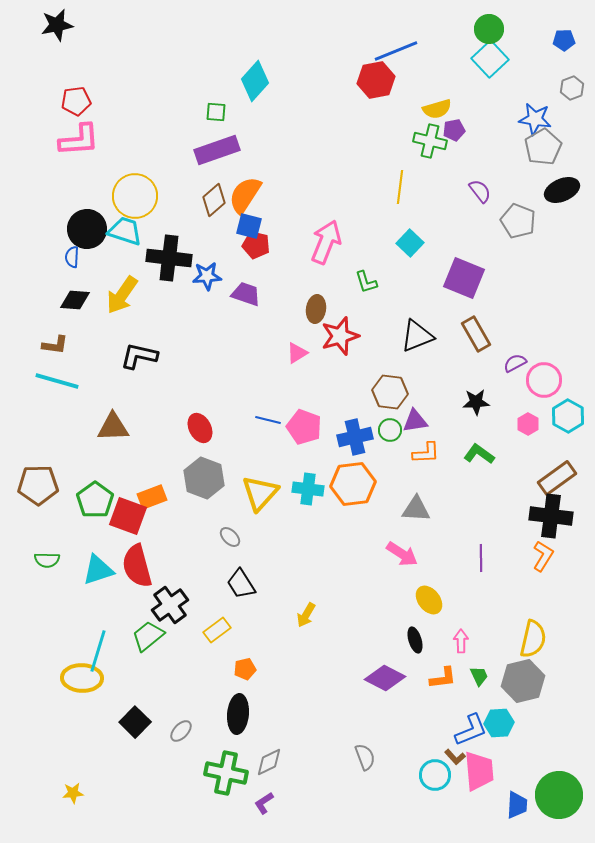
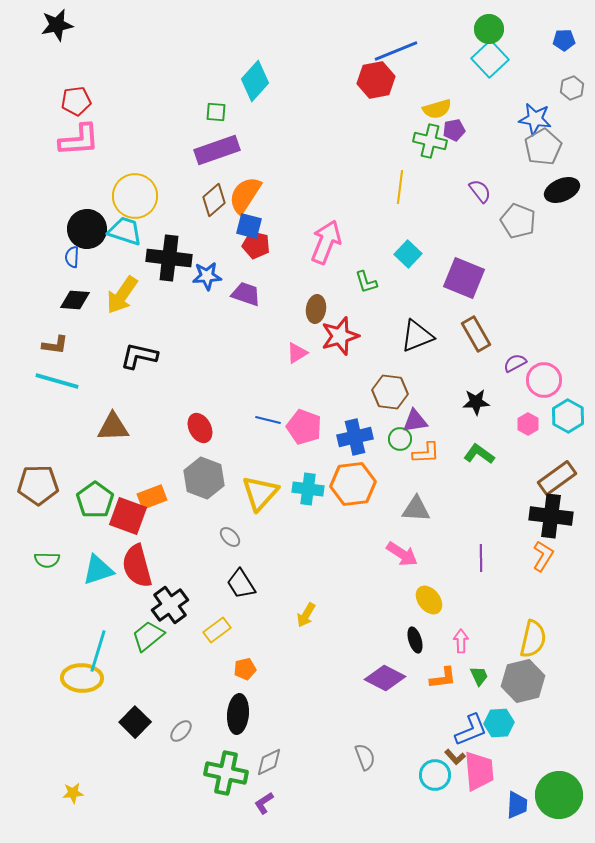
cyan square at (410, 243): moved 2 px left, 11 px down
green circle at (390, 430): moved 10 px right, 9 px down
